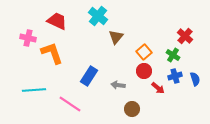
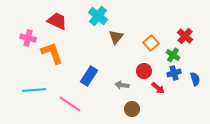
orange square: moved 7 px right, 9 px up
blue cross: moved 1 px left, 3 px up
gray arrow: moved 4 px right
